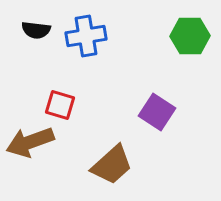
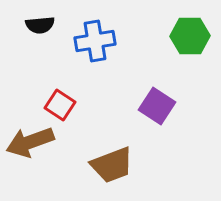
black semicircle: moved 4 px right, 5 px up; rotated 12 degrees counterclockwise
blue cross: moved 9 px right, 5 px down
red square: rotated 16 degrees clockwise
purple square: moved 6 px up
brown trapezoid: rotated 21 degrees clockwise
